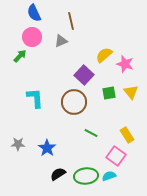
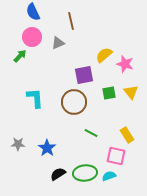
blue semicircle: moved 1 px left, 1 px up
gray triangle: moved 3 px left, 2 px down
purple square: rotated 36 degrees clockwise
pink square: rotated 24 degrees counterclockwise
green ellipse: moved 1 px left, 3 px up
